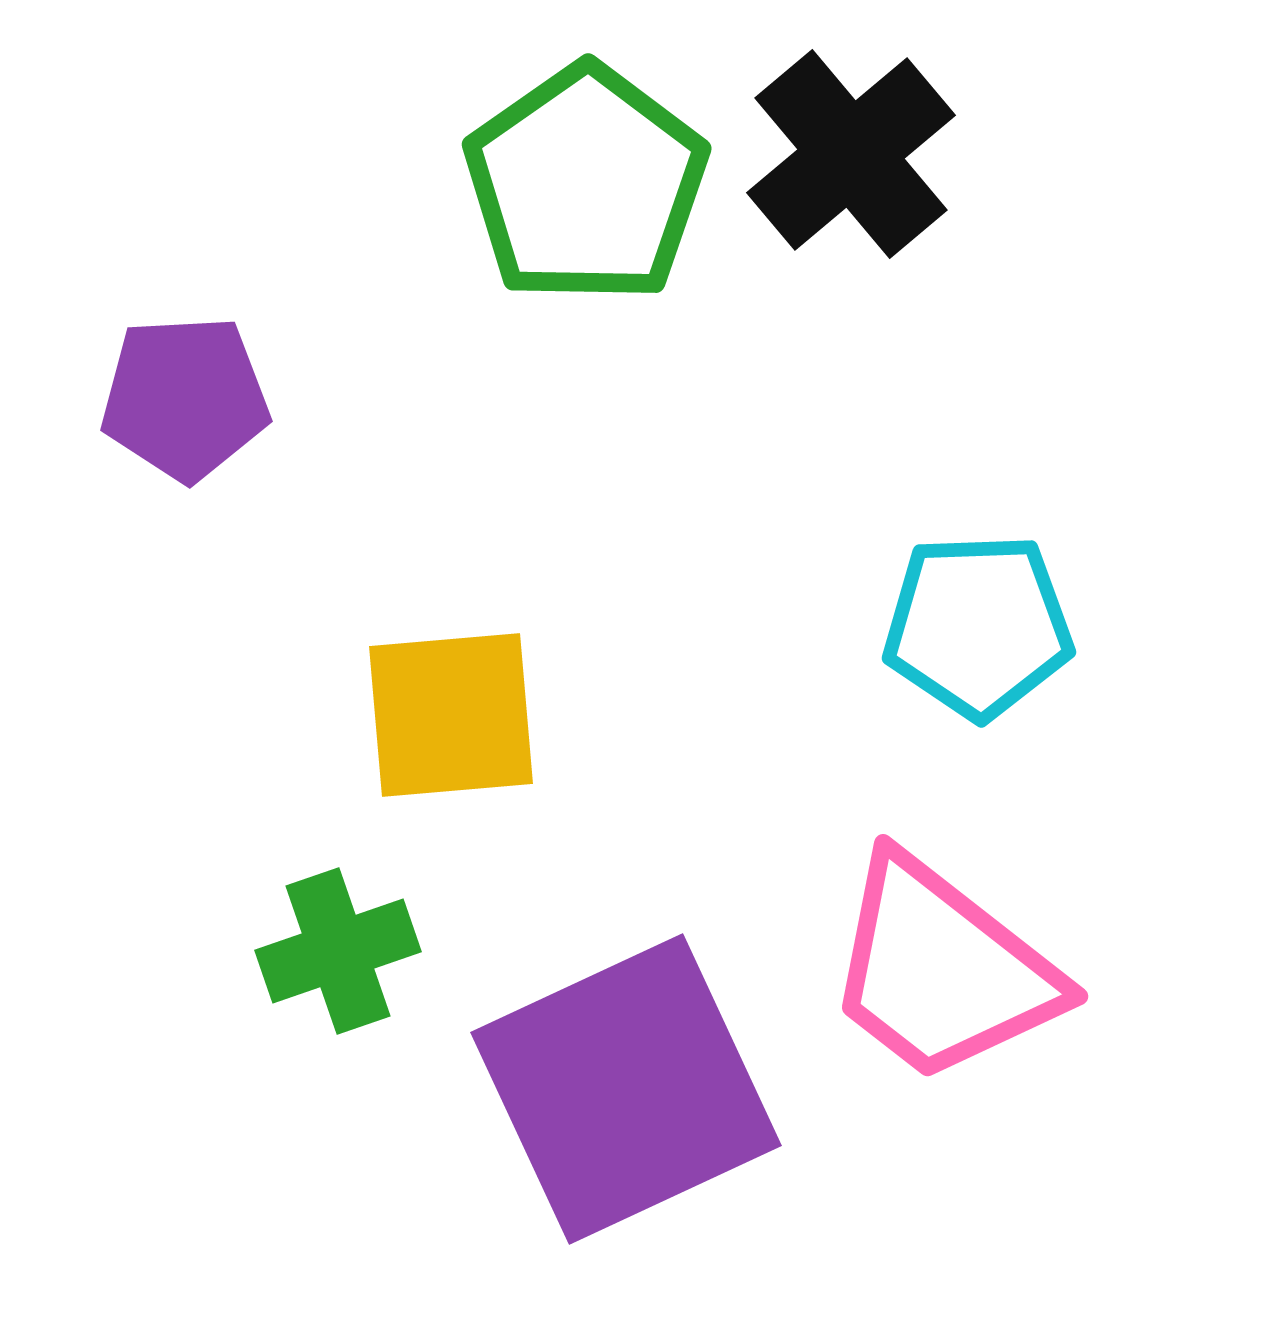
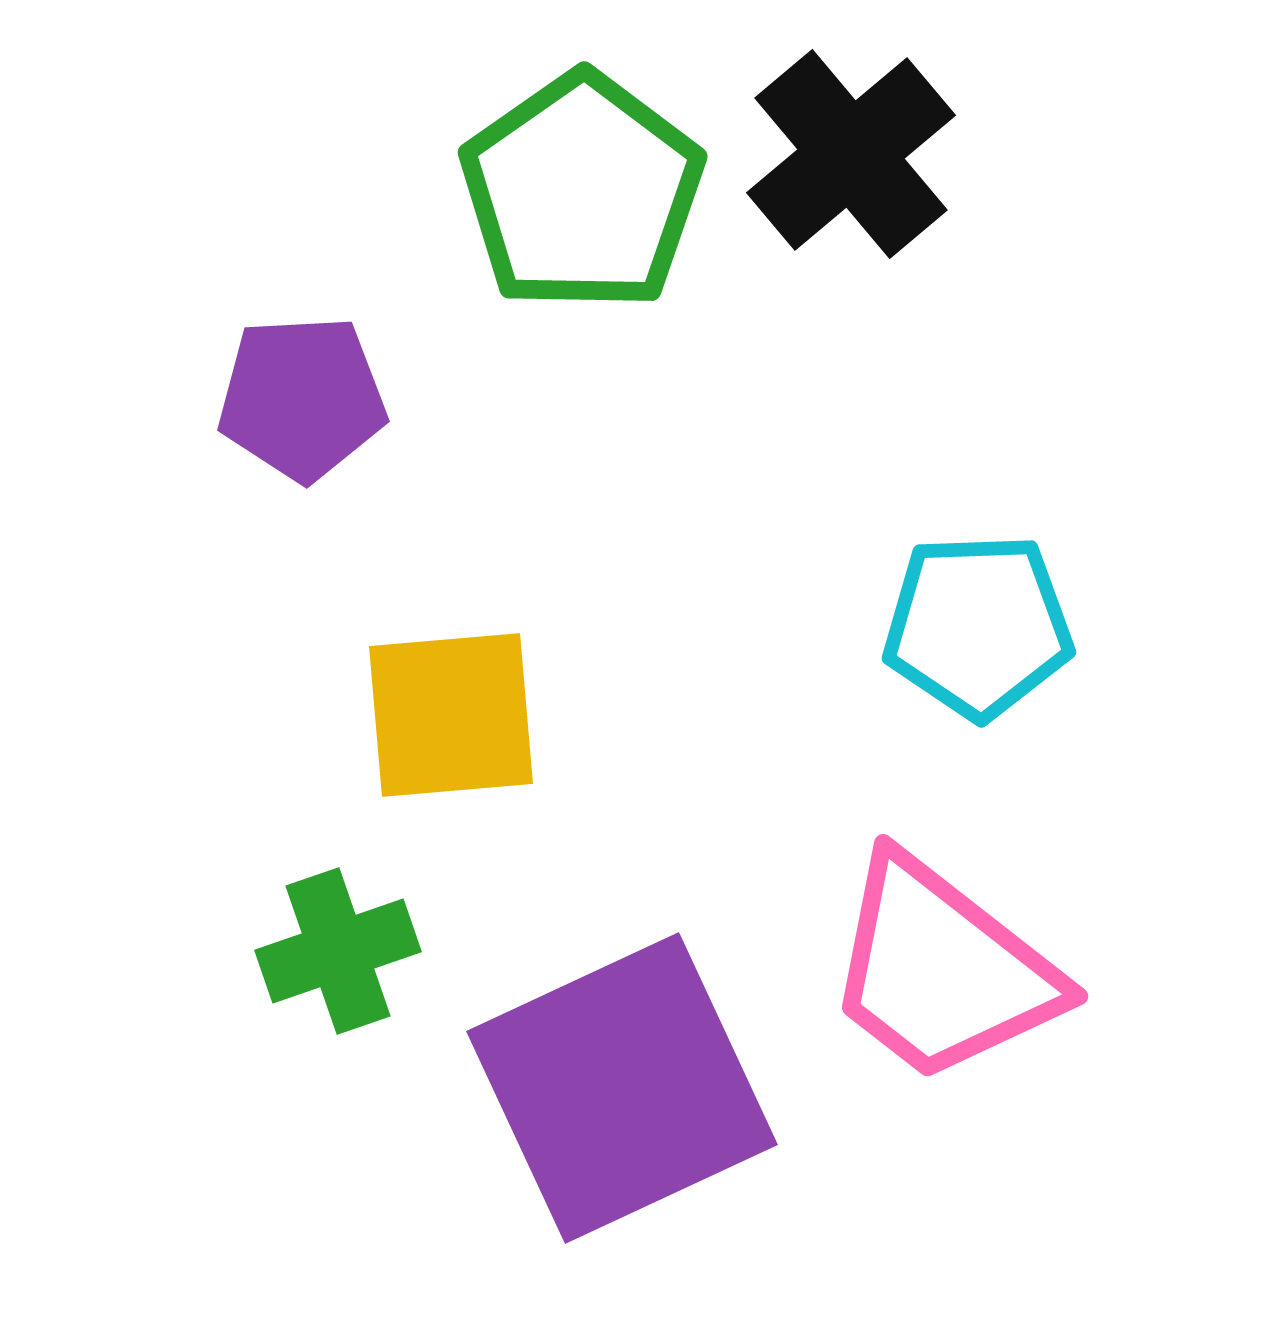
green pentagon: moved 4 px left, 8 px down
purple pentagon: moved 117 px right
purple square: moved 4 px left, 1 px up
